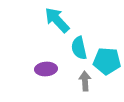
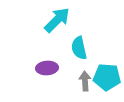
cyan arrow: rotated 88 degrees clockwise
cyan pentagon: moved 16 px down
purple ellipse: moved 1 px right, 1 px up
